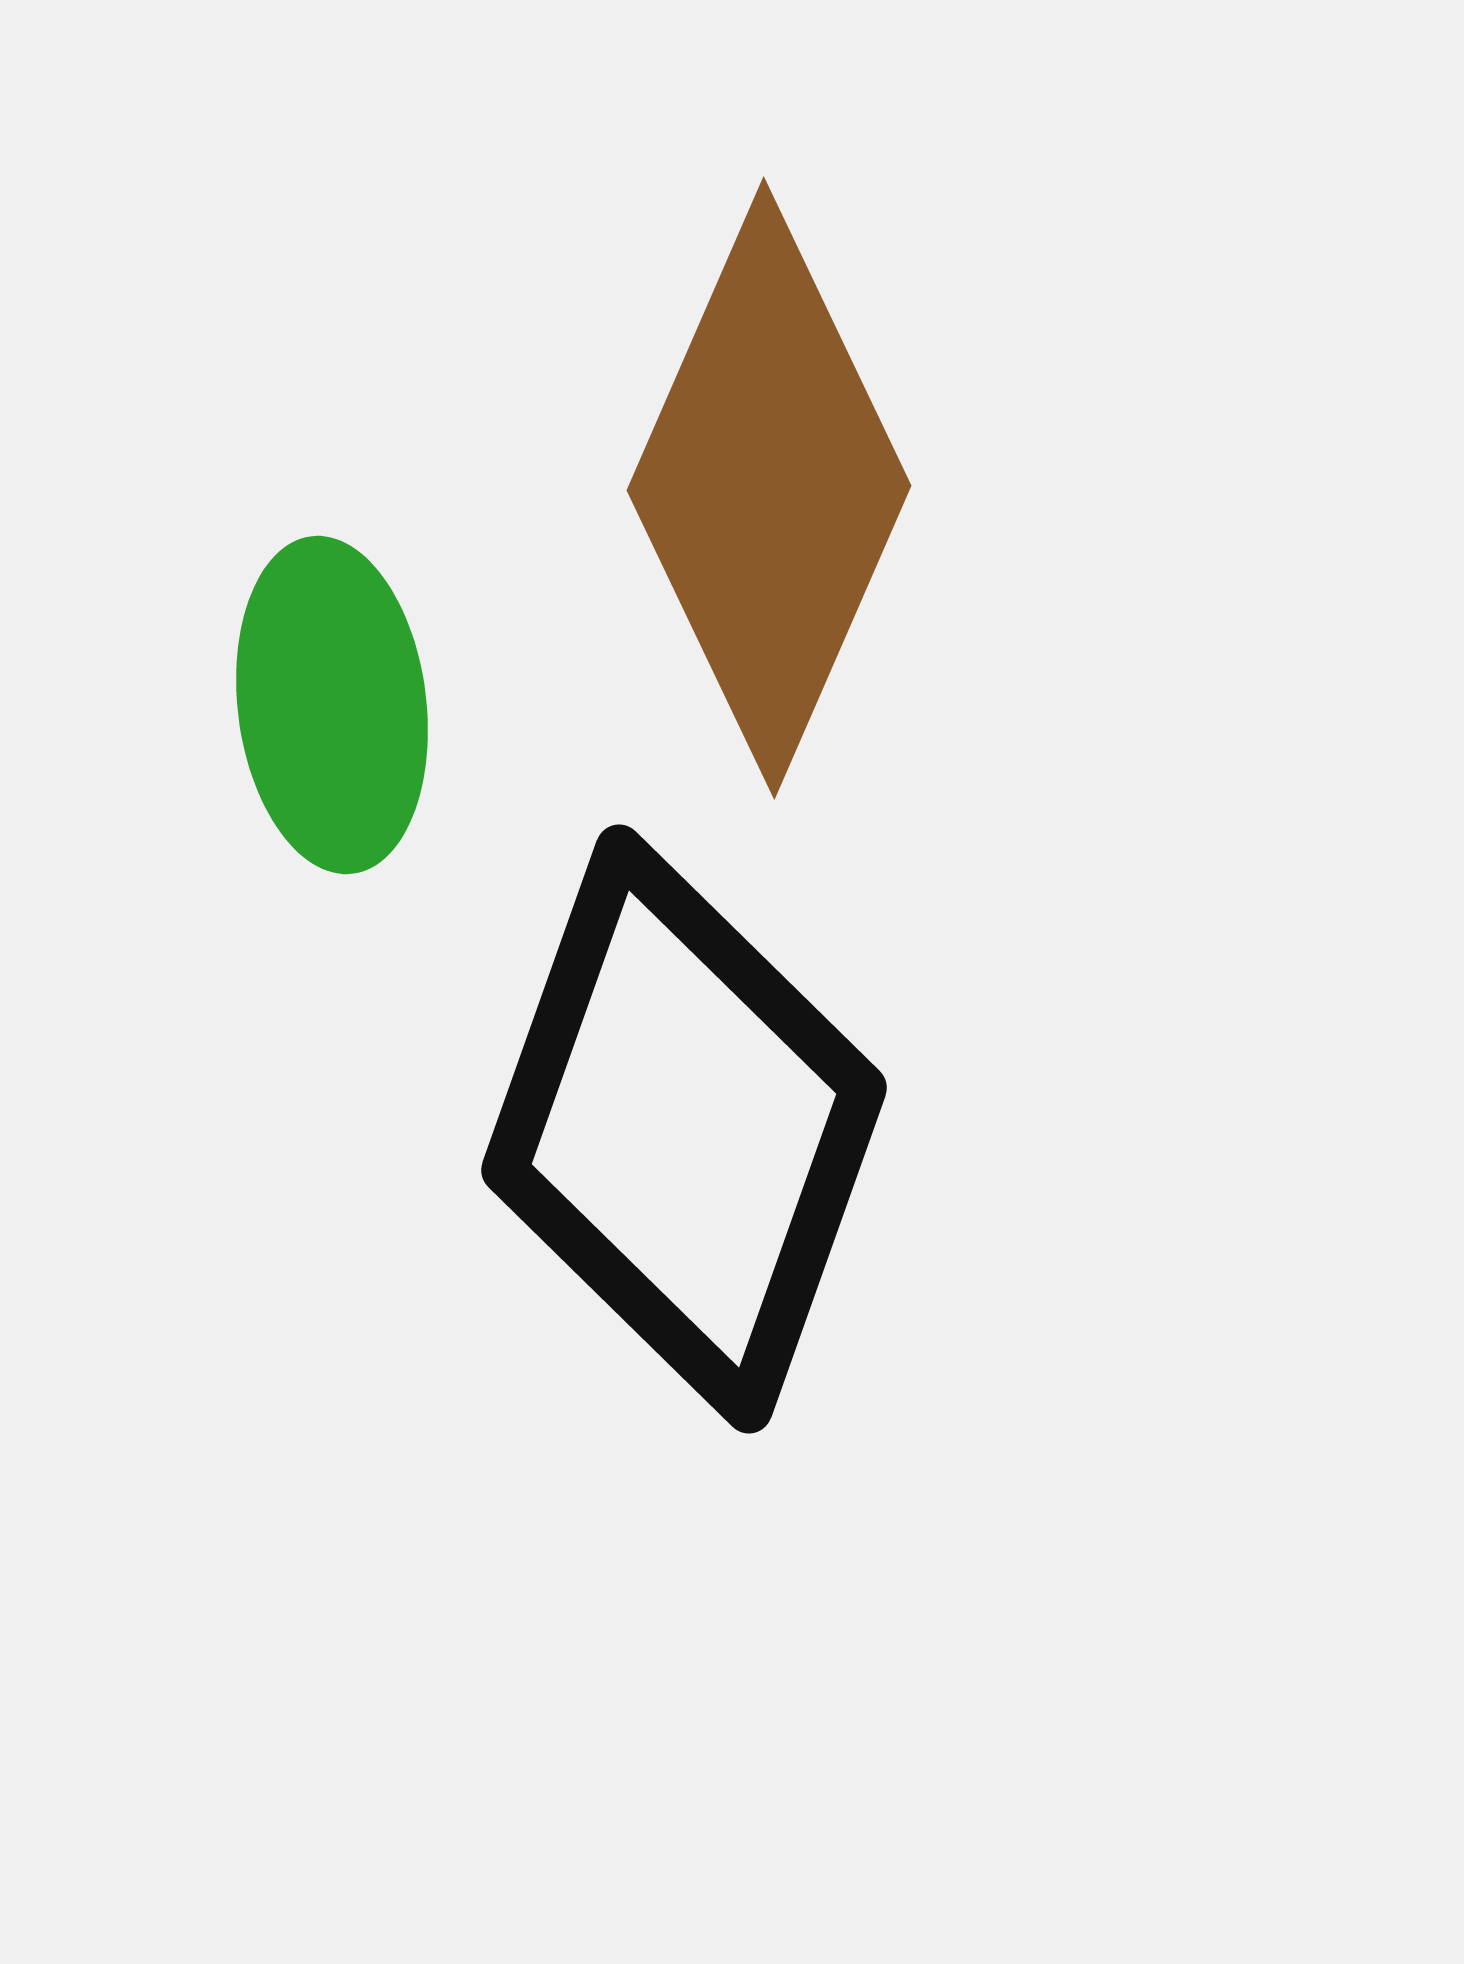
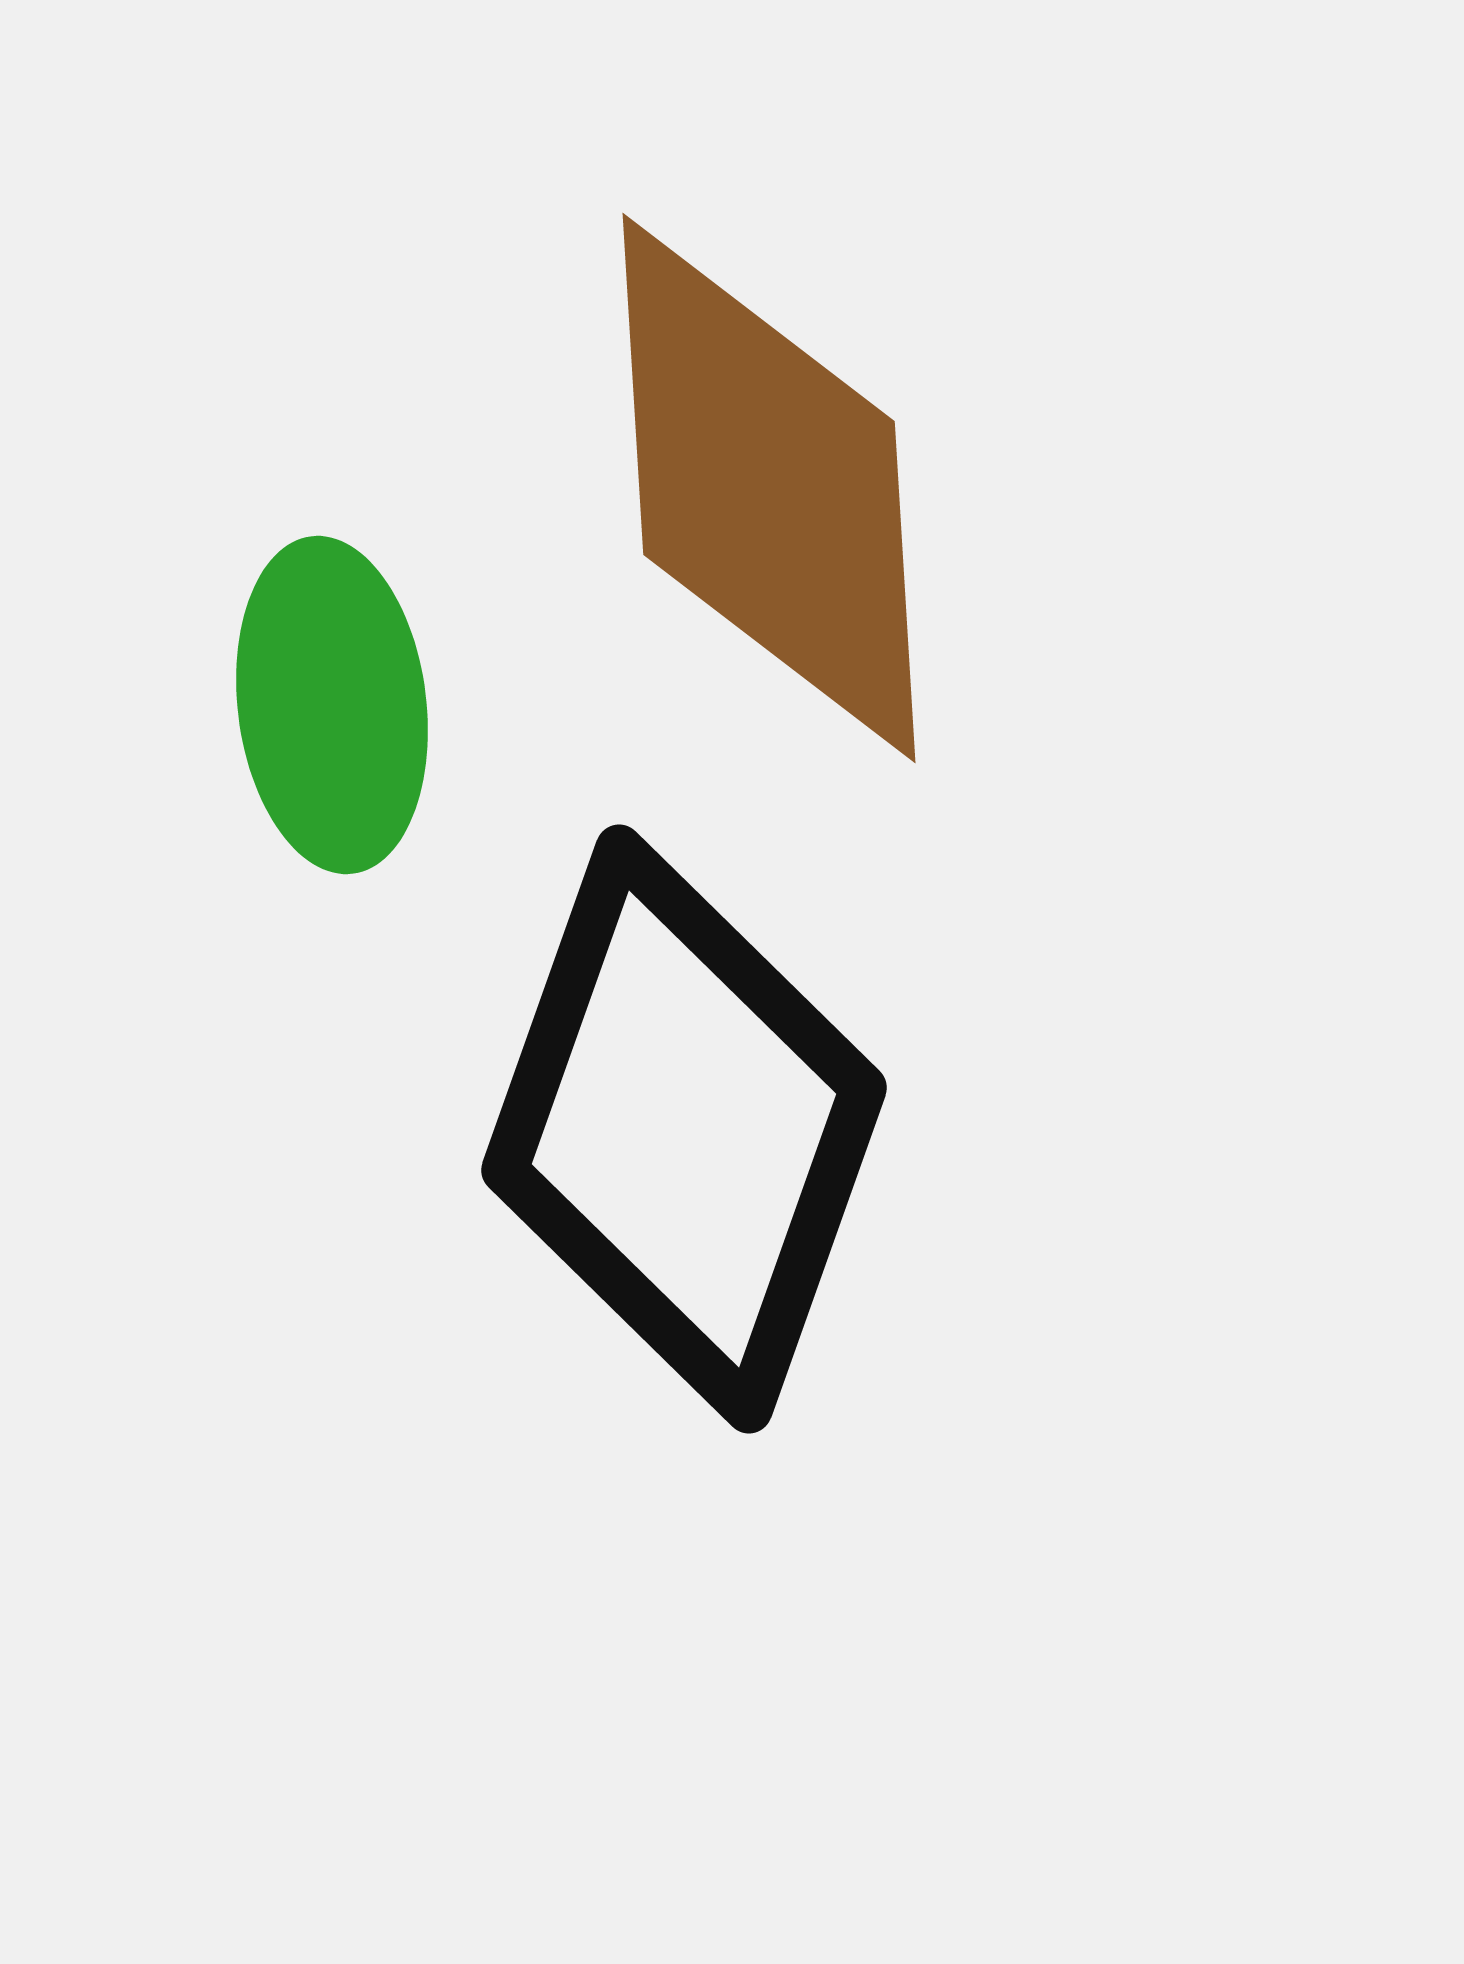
brown diamond: rotated 27 degrees counterclockwise
